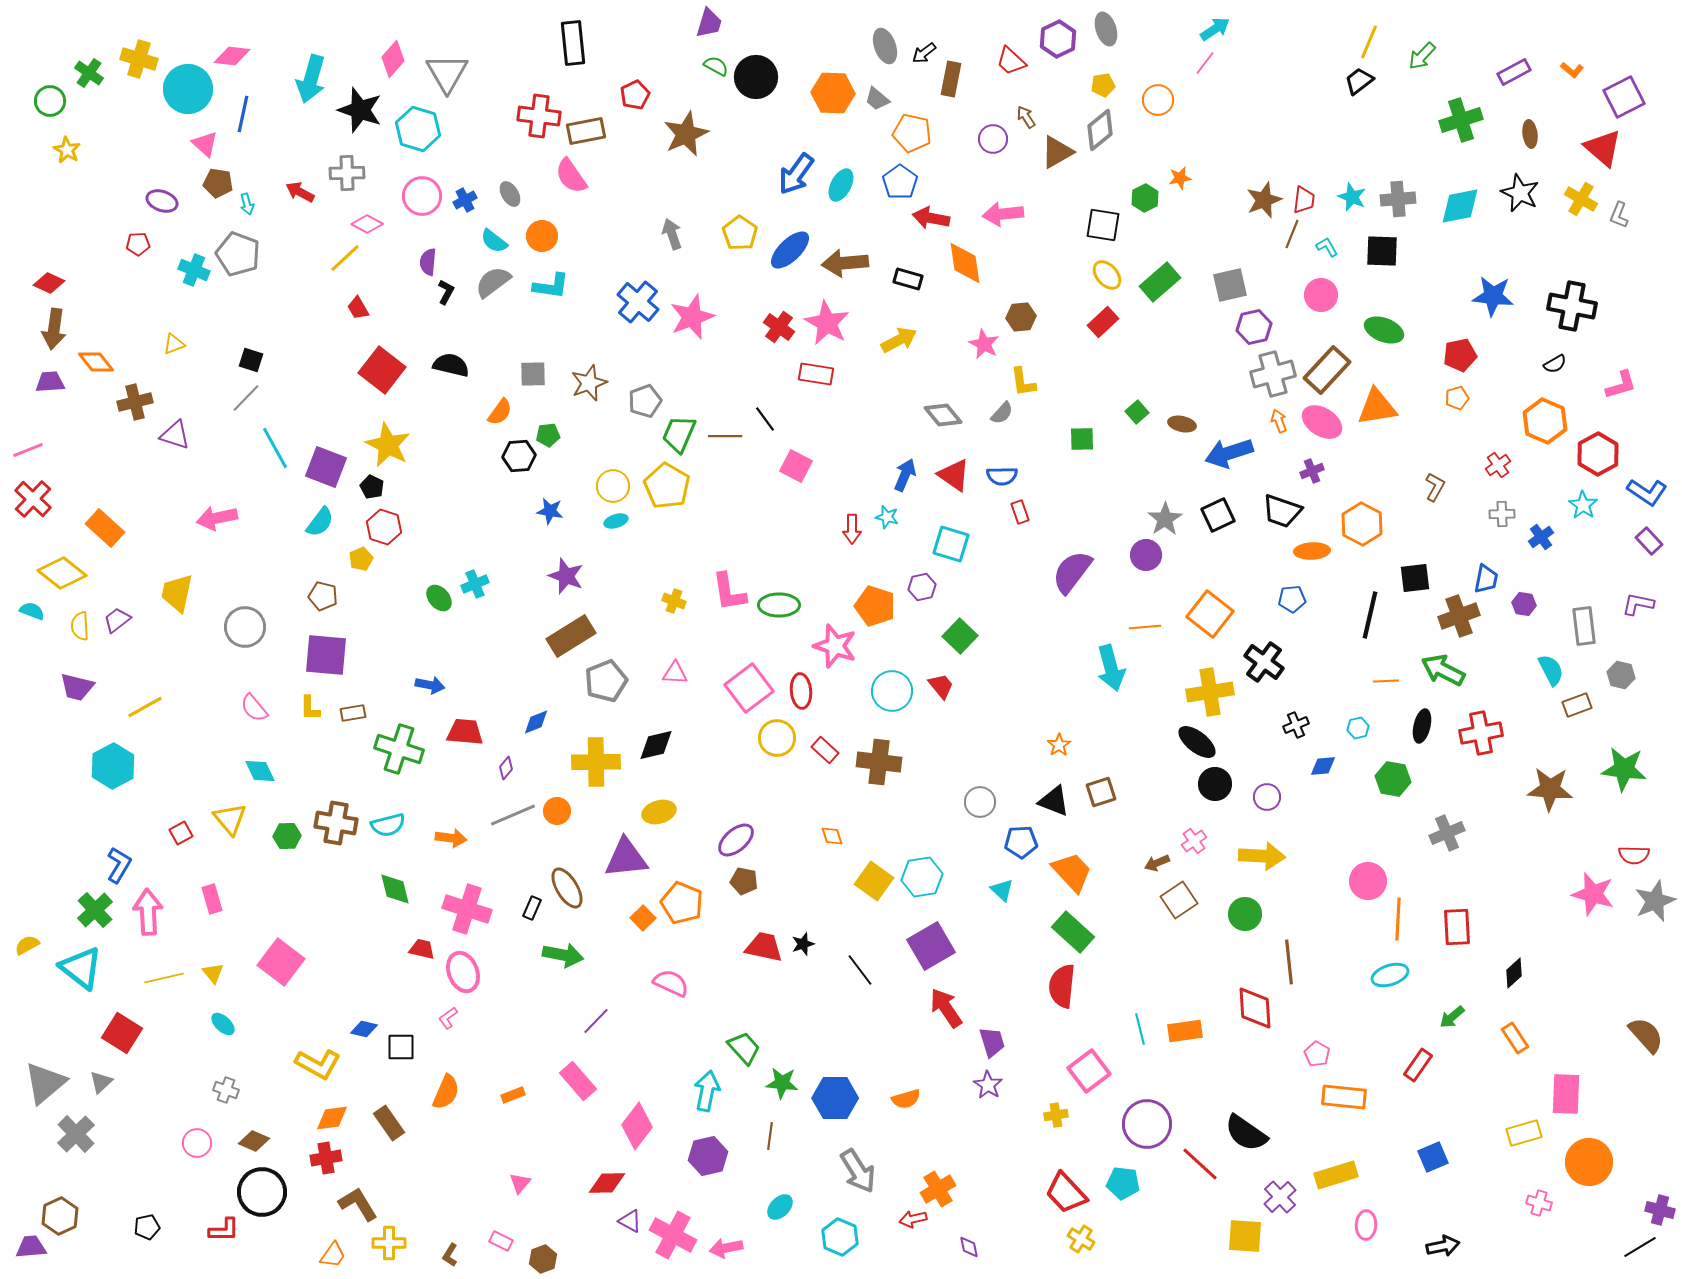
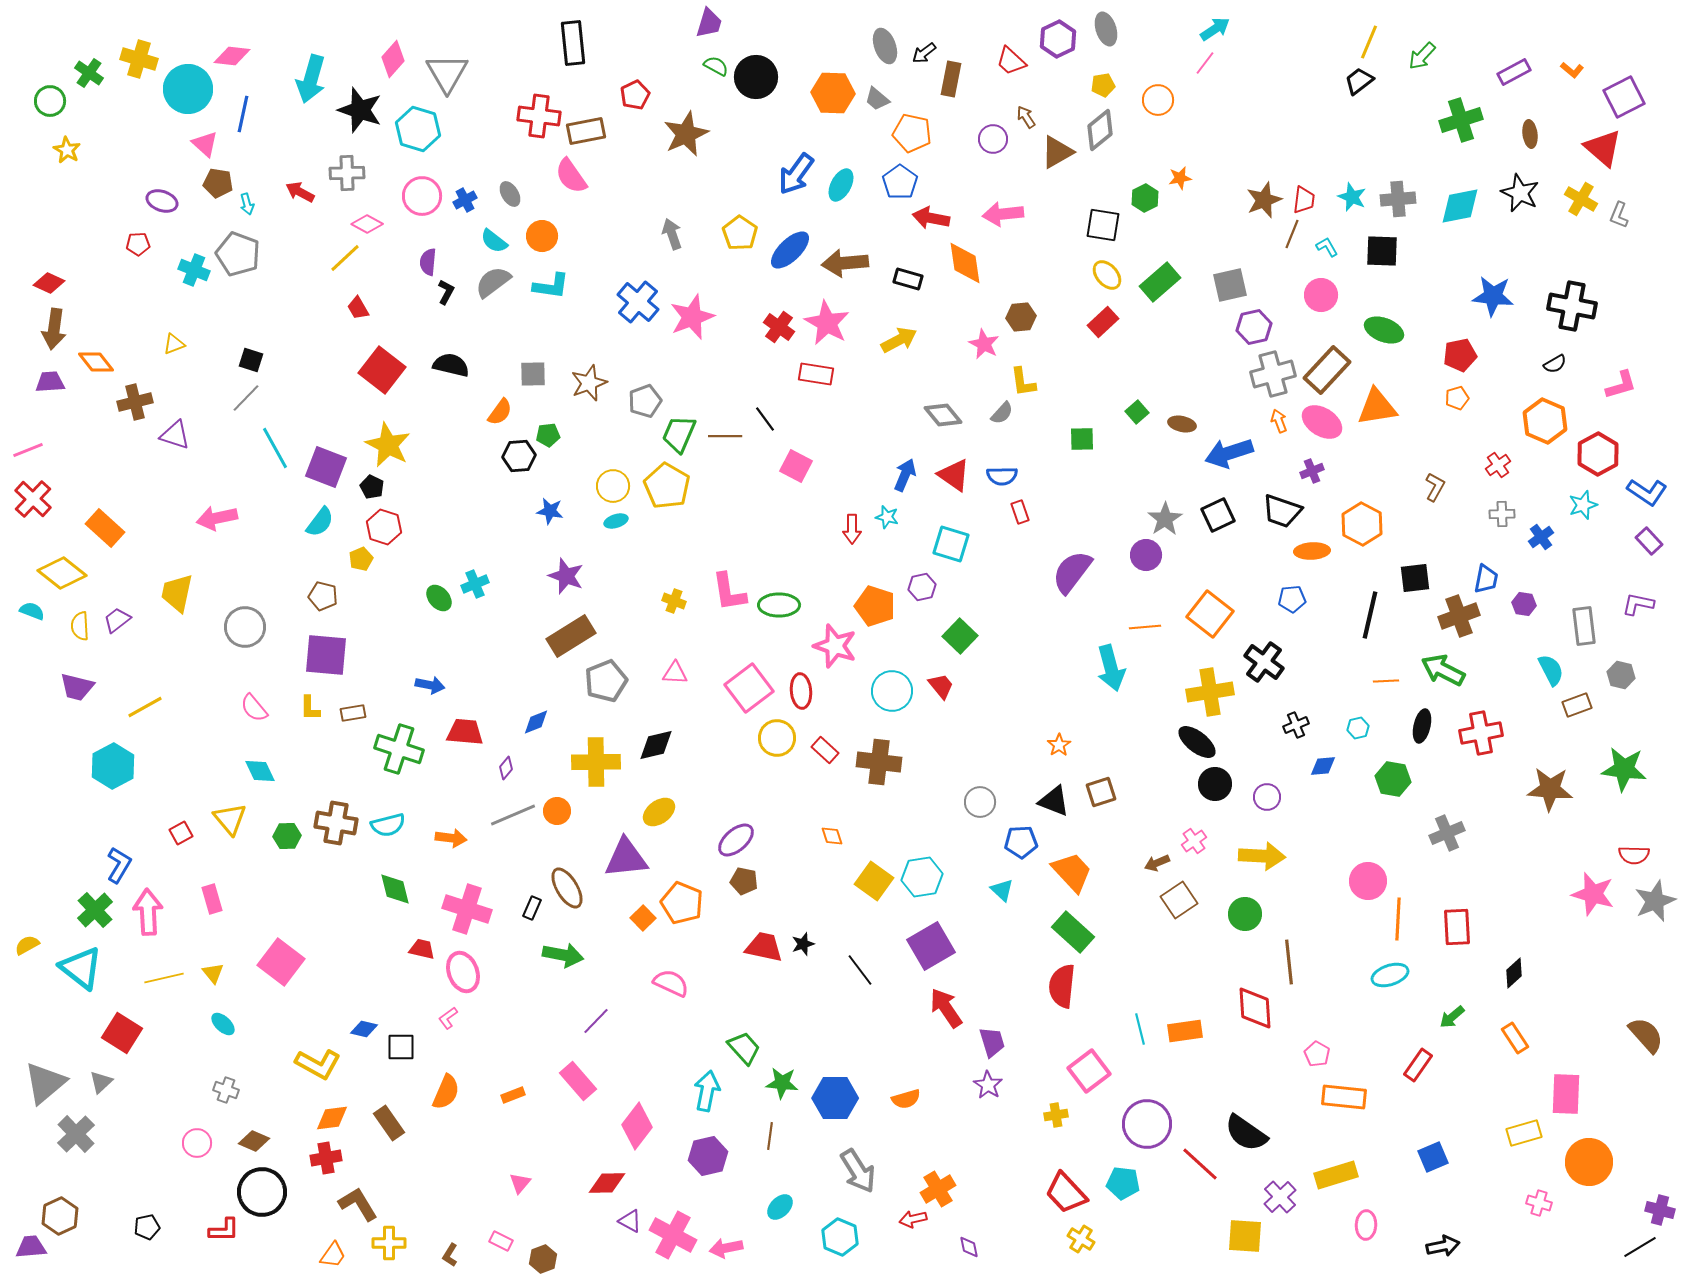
cyan star at (1583, 505): rotated 20 degrees clockwise
yellow ellipse at (659, 812): rotated 20 degrees counterclockwise
